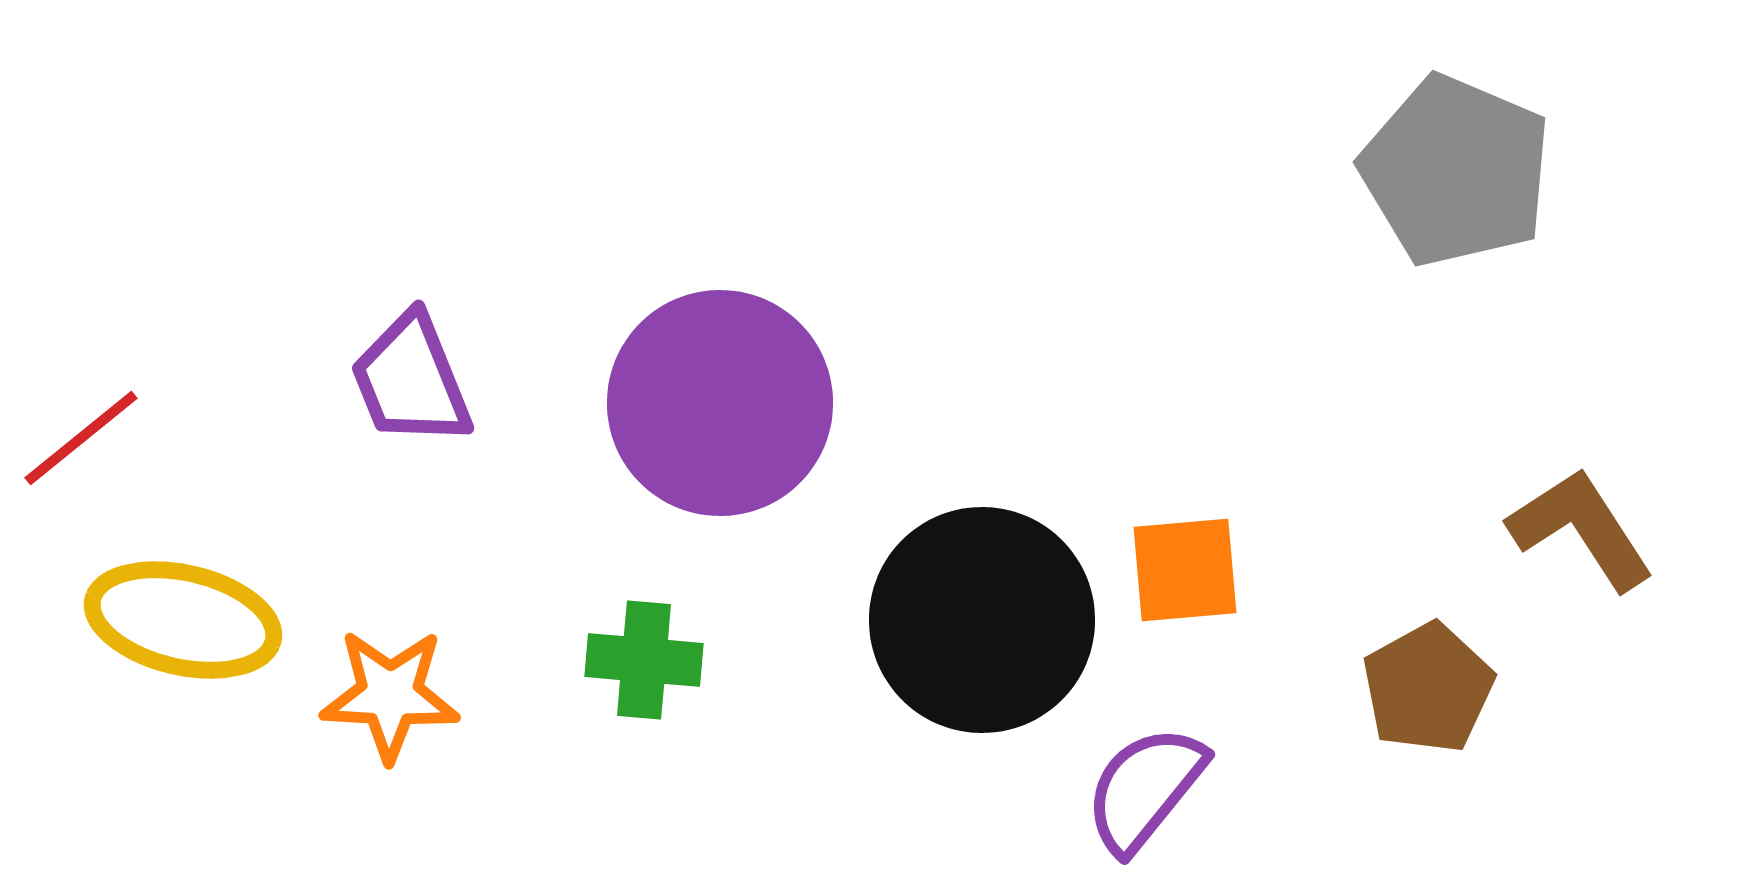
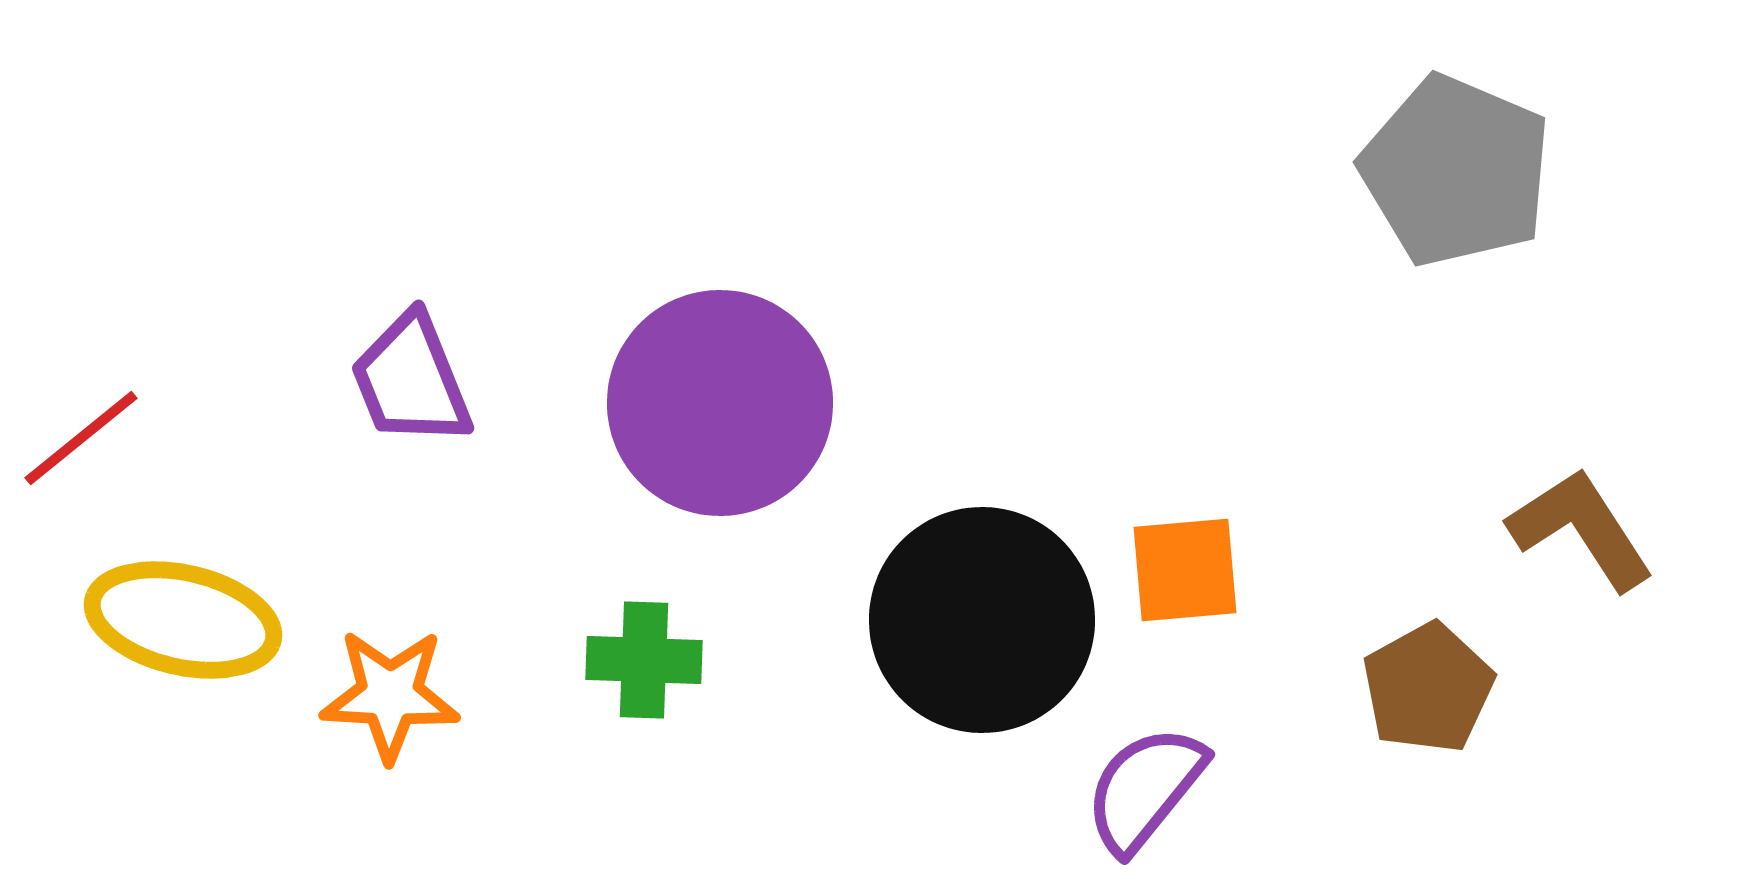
green cross: rotated 3 degrees counterclockwise
